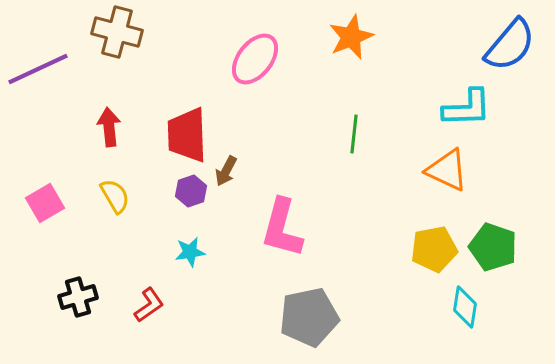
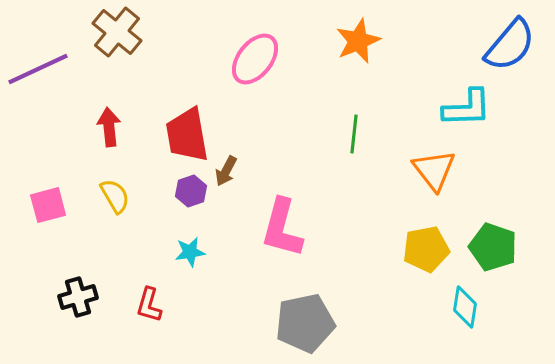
brown cross: rotated 24 degrees clockwise
orange star: moved 7 px right, 4 px down
red trapezoid: rotated 8 degrees counterclockwise
orange triangle: moved 13 px left; rotated 27 degrees clockwise
pink square: moved 3 px right, 2 px down; rotated 15 degrees clockwise
yellow pentagon: moved 8 px left
red L-shape: rotated 141 degrees clockwise
gray pentagon: moved 4 px left, 6 px down
